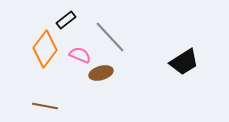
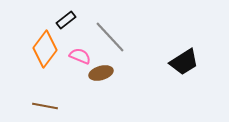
pink semicircle: moved 1 px down
